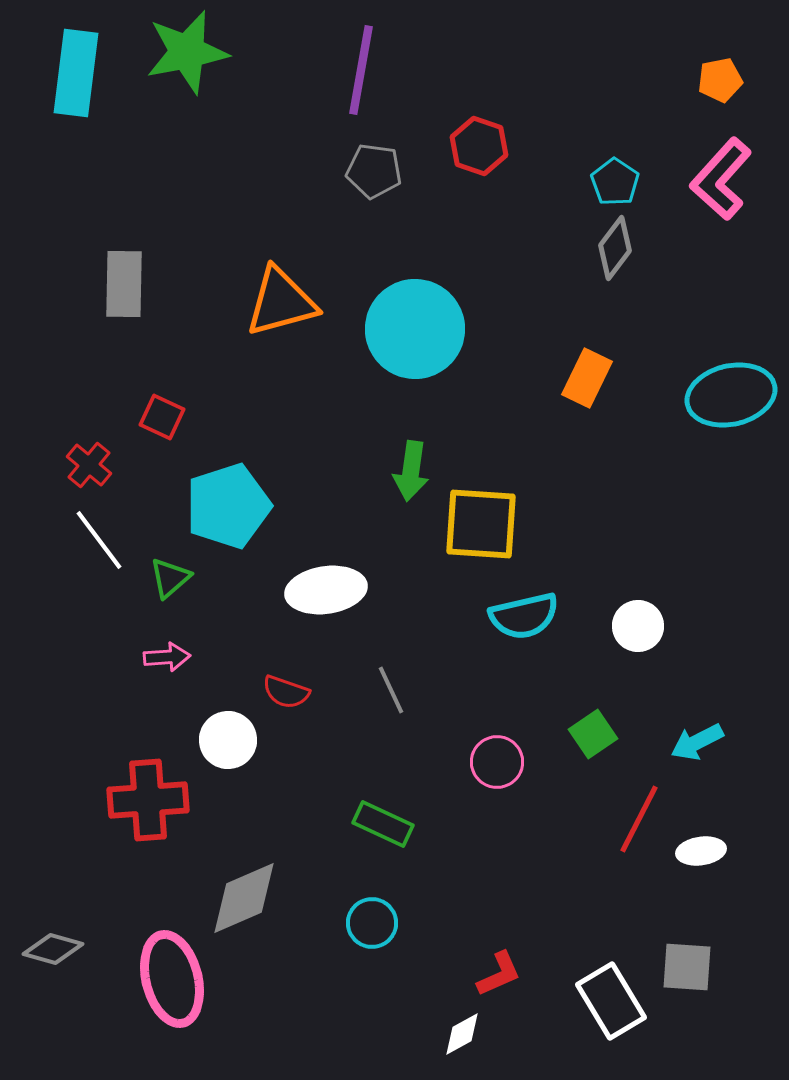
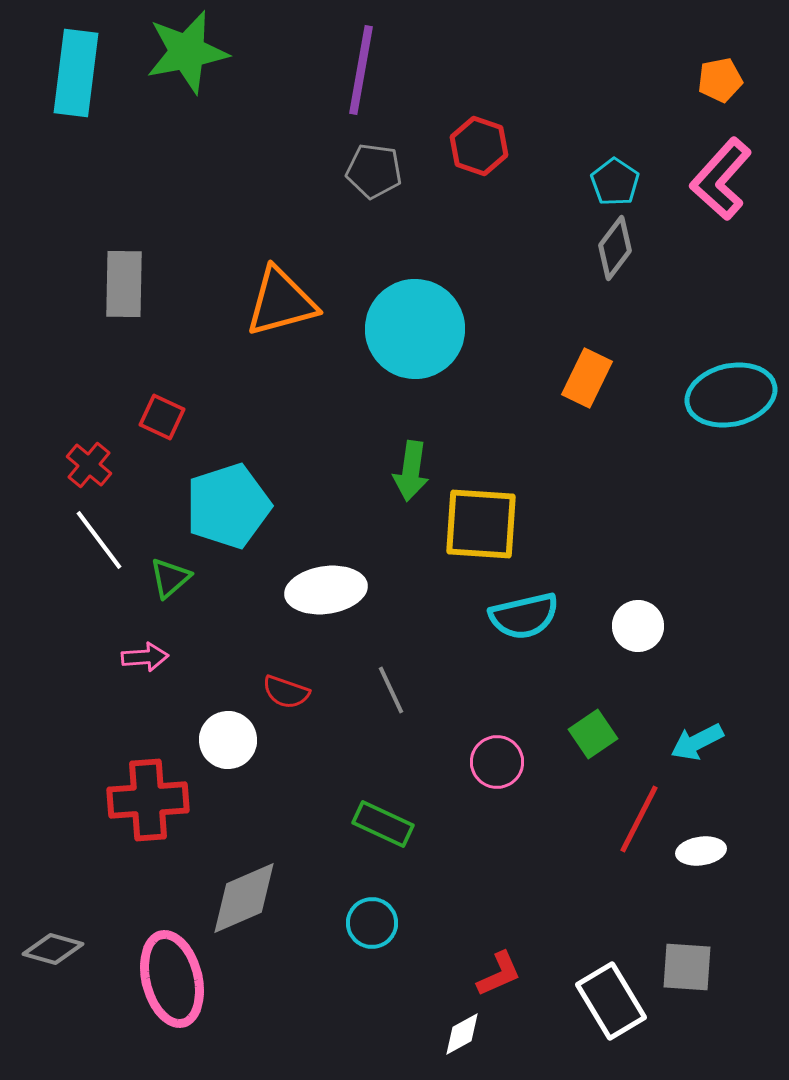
pink arrow at (167, 657): moved 22 px left
